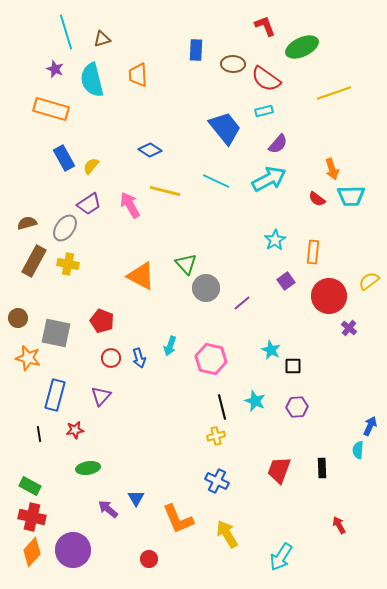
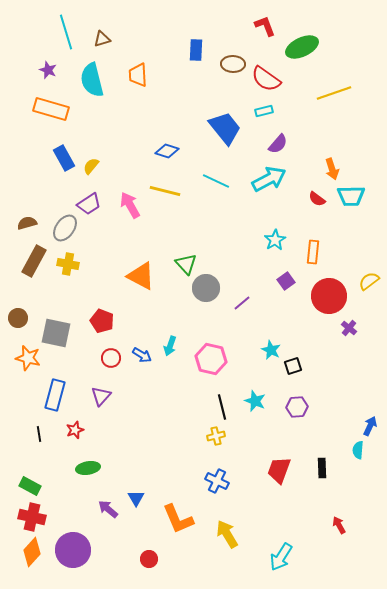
purple star at (55, 69): moved 7 px left, 1 px down
blue diamond at (150, 150): moved 17 px right, 1 px down; rotated 15 degrees counterclockwise
blue arrow at (139, 358): moved 3 px right, 3 px up; rotated 42 degrees counterclockwise
black square at (293, 366): rotated 18 degrees counterclockwise
red star at (75, 430): rotated 12 degrees counterclockwise
